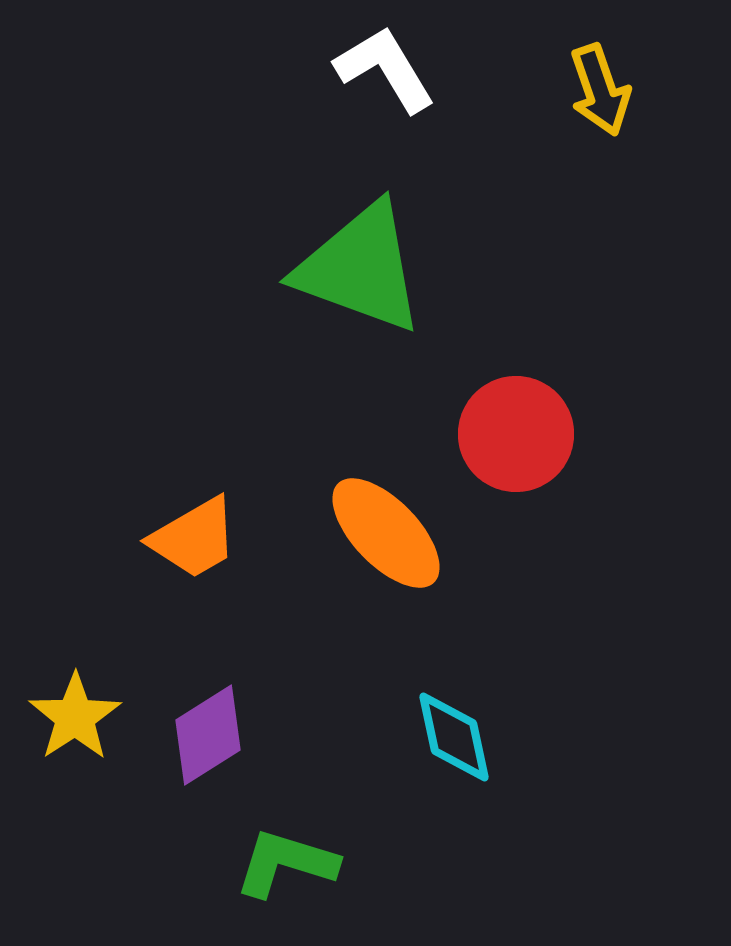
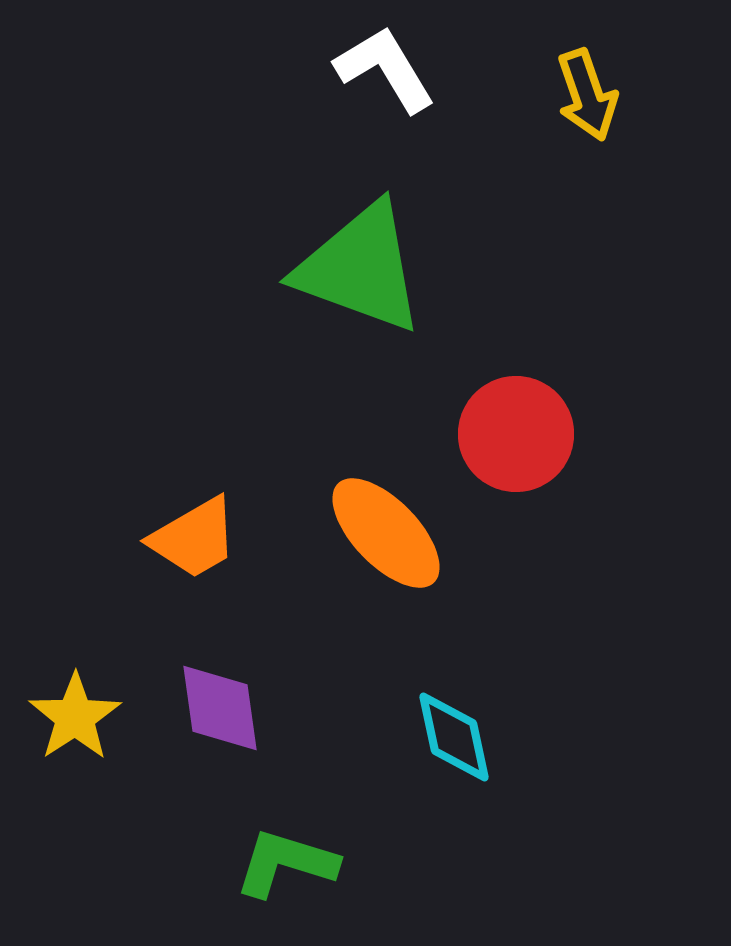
yellow arrow: moved 13 px left, 5 px down
purple diamond: moved 12 px right, 27 px up; rotated 66 degrees counterclockwise
